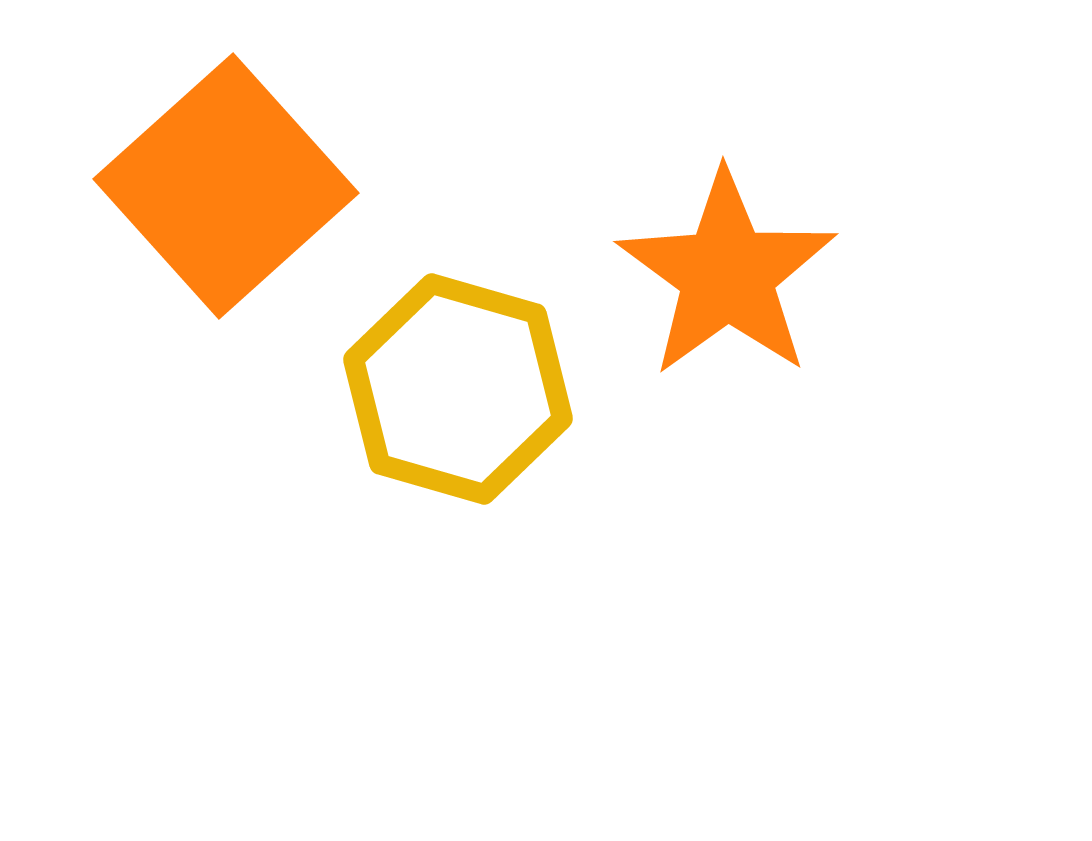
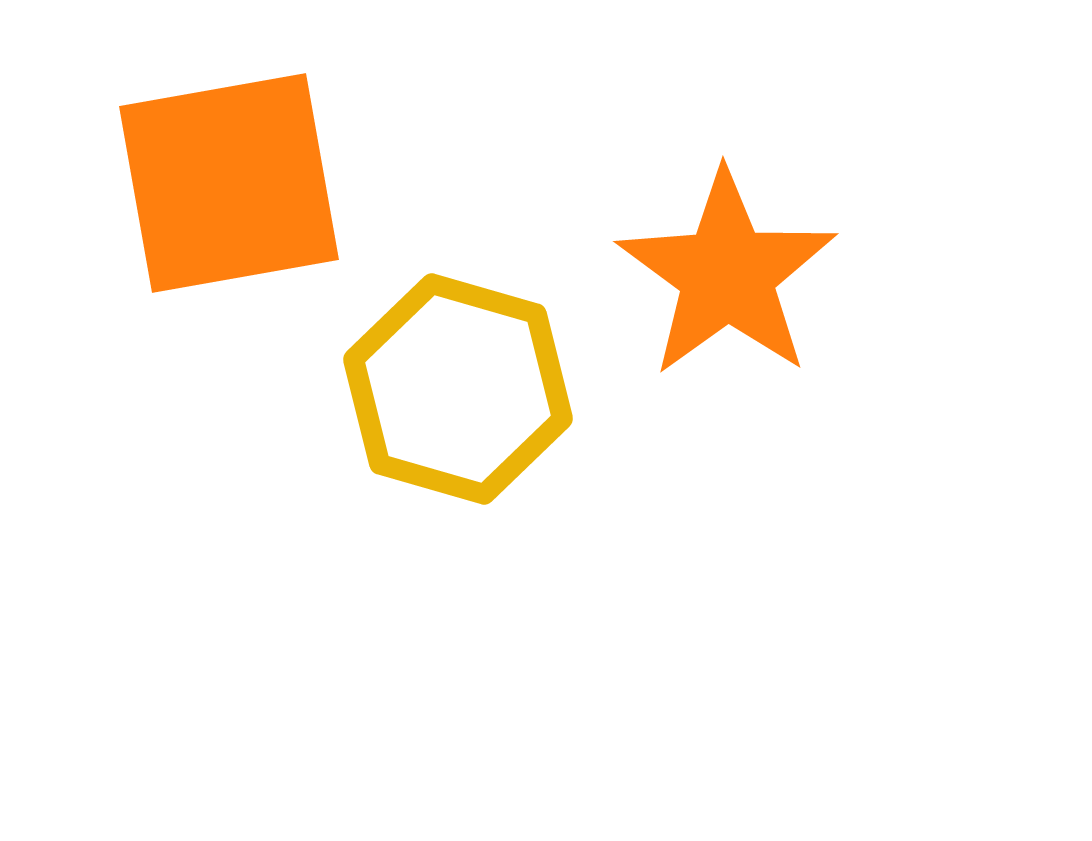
orange square: moved 3 px right, 3 px up; rotated 32 degrees clockwise
